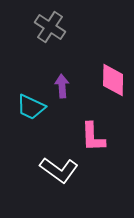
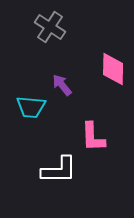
pink diamond: moved 11 px up
purple arrow: moved 1 px up; rotated 35 degrees counterclockwise
cyan trapezoid: rotated 20 degrees counterclockwise
white L-shape: rotated 36 degrees counterclockwise
